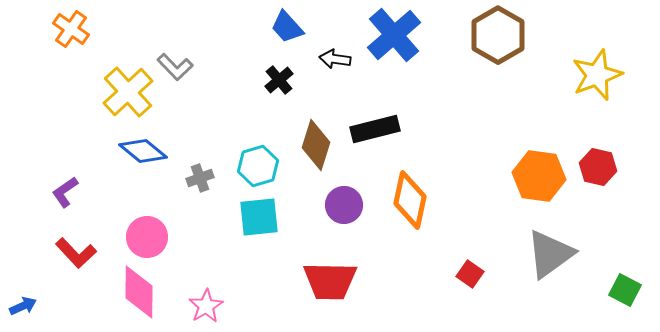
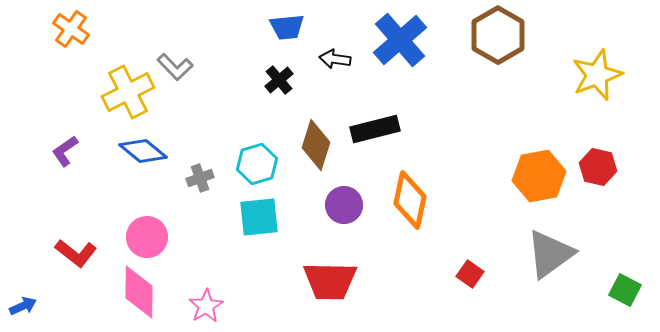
blue trapezoid: rotated 54 degrees counterclockwise
blue cross: moved 6 px right, 5 px down
yellow cross: rotated 15 degrees clockwise
cyan hexagon: moved 1 px left, 2 px up
orange hexagon: rotated 18 degrees counterclockwise
purple L-shape: moved 41 px up
red L-shape: rotated 9 degrees counterclockwise
